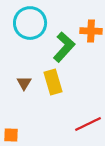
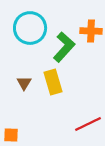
cyan circle: moved 5 px down
